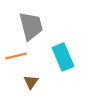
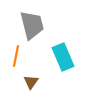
gray trapezoid: moved 1 px right, 1 px up
orange line: rotated 65 degrees counterclockwise
